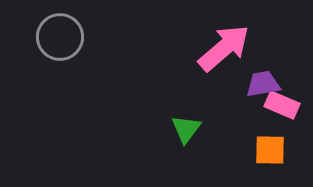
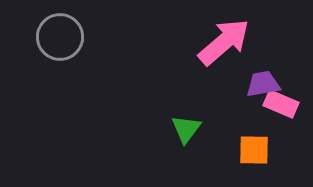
pink arrow: moved 6 px up
pink rectangle: moved 1 px left, 1 px up
orange square: moved 16 px left
